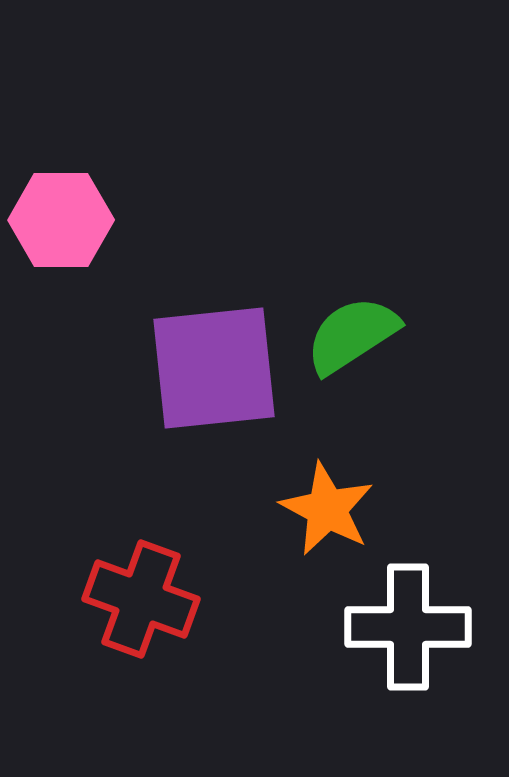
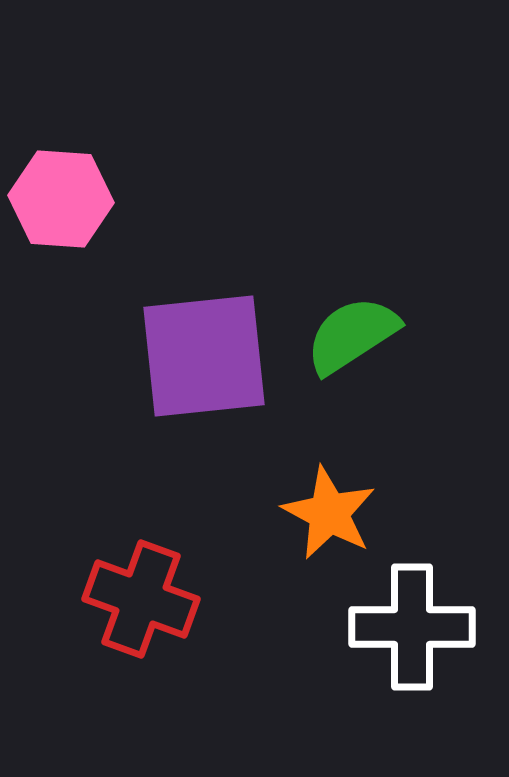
pink hexagon: moved 21 px up; rotated 4 degrees clockwise
purple square: moved 10 px left, 12 px up
orange star: moved 2 px right, 4 px down
white cross: moved 4 px right
